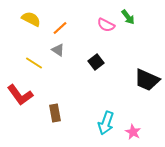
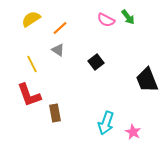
yellow semicircle: rotated 60 degrees counterclockwise
pink semicircle: moved 5 px up
yellow line: moved 2 px left, 1 px down; rotated 30 degrees clockwise
black trapezoid: rotated 44 degrees clockwise
red L-shape: moved 9 px right; rotated 16 degrees clockwise
